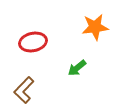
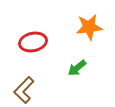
orange star: moved 6 px left
